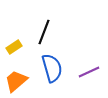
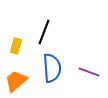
yellow rectangle: moved 2 px right, 1 px up; rotated 42 degrees counterclockwise
blue semicircle: rotated 12 degrees clockwise
purple line: rotated 45 degrees clockwise
